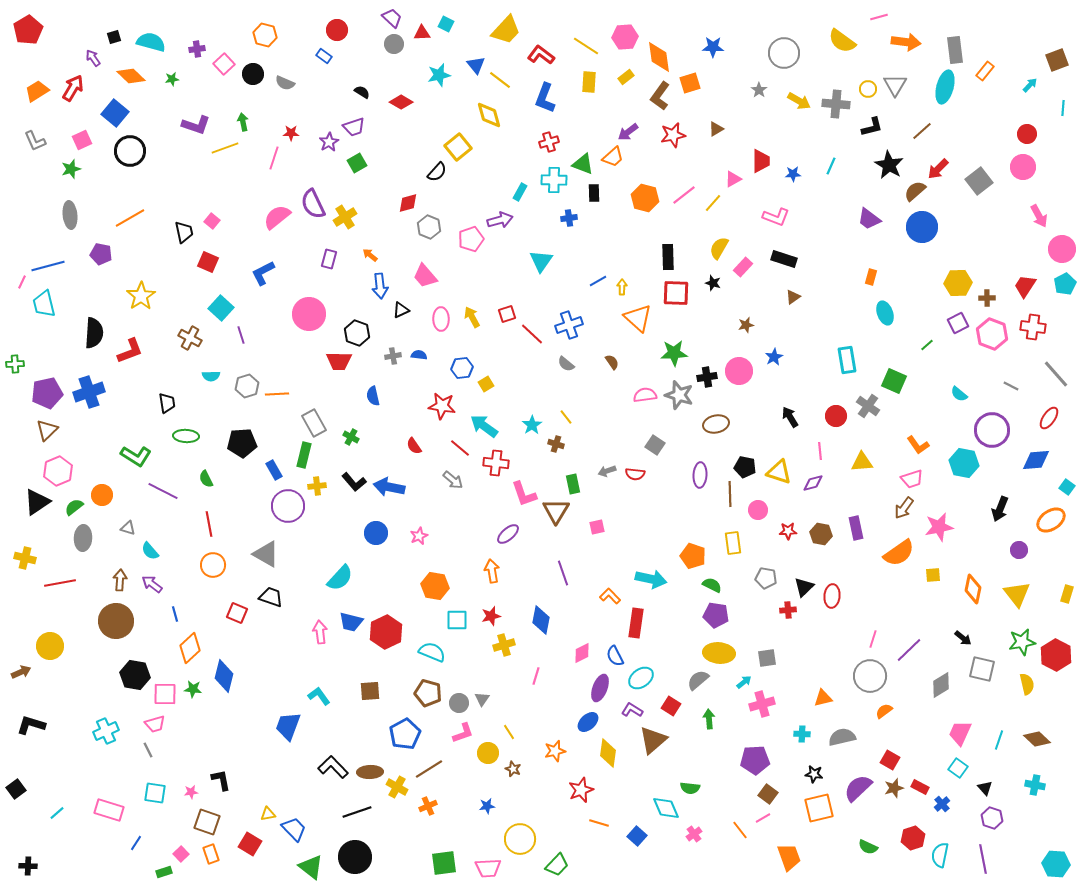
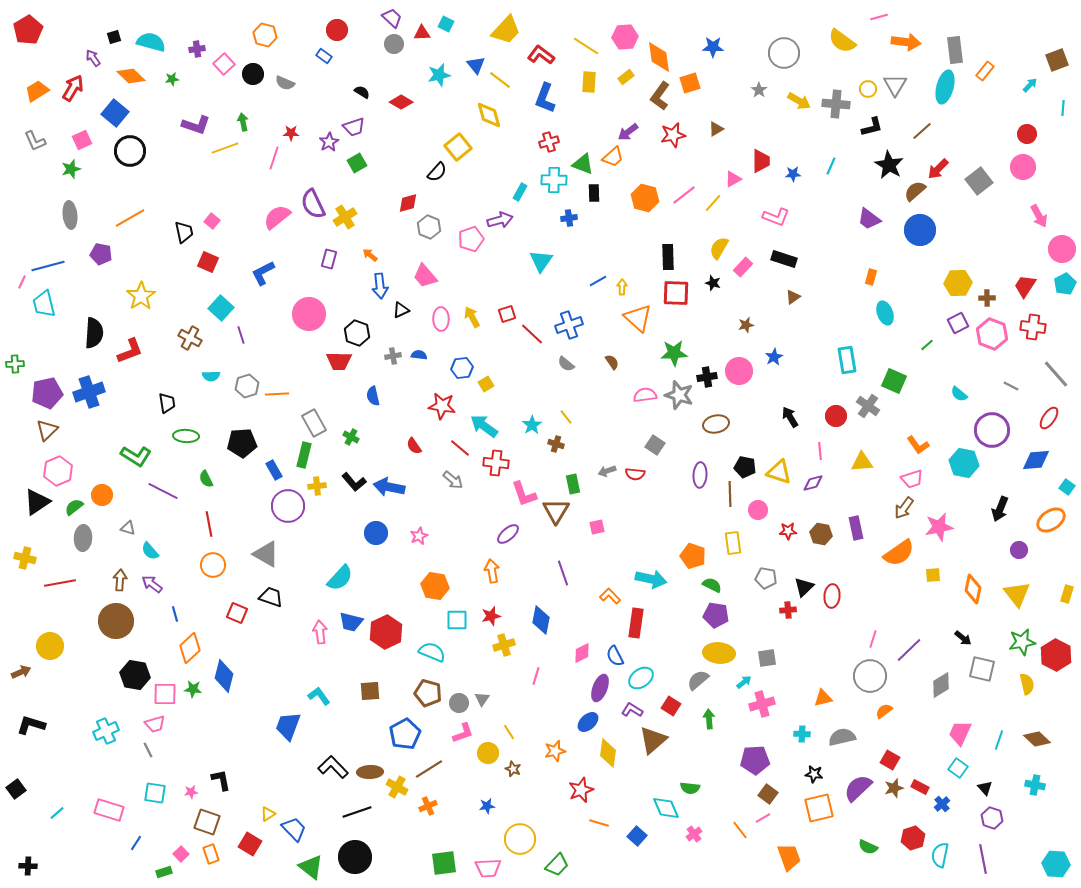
blue circle at (922, 227): moved 2 px left, 3 px down
yellow triangle at (268, 814): rotated 21 degrees counterclockwise
